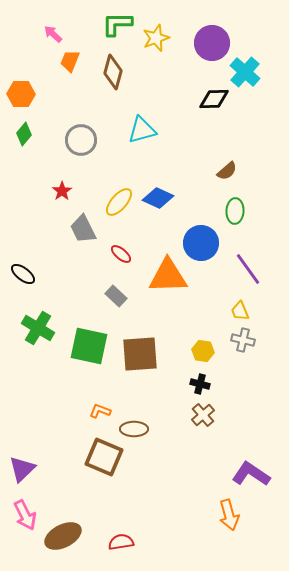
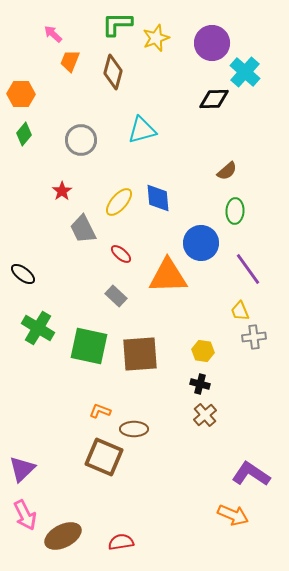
blue diamond at (158, 198): rotated 60 degrees clockwise
gray cross at (243, 340): moved 11 px right, 3 px up; rotated 20 degrees counterclockwise
brown cross at (203, 415): moved 2 px right
orange arrow at (229, 515): moved 4 px right; rotated 52 degrees counterclockwise
